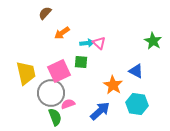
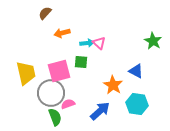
orange arrow: rotated 21 degrees clockwise
pink square: rotated 10 degrees clockwise
